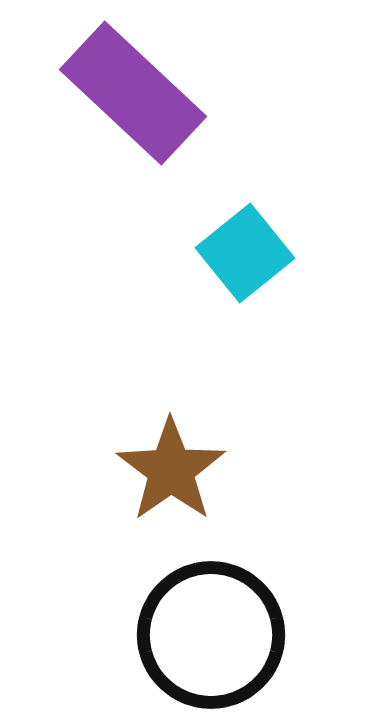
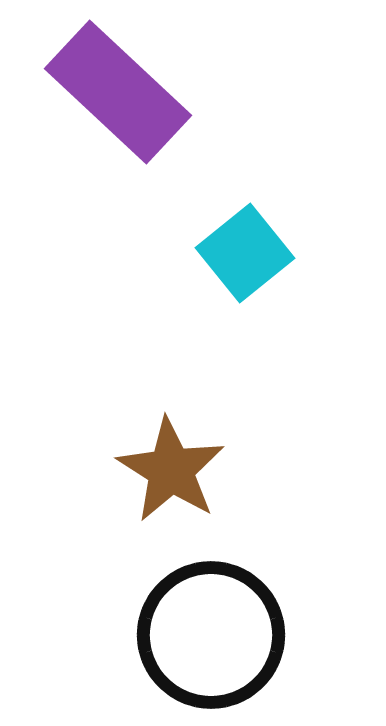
purple rectangle: moved 15 px left, 1 px up
brown star: rotated 5 degrees counterclockwise
